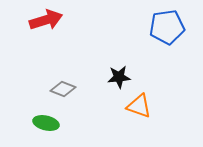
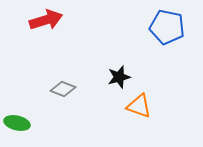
blue pentagon: rotated 20 degrees clockwise
black star: rotated 10 degrees counterclockwise
green ellipse: moved 29 px left
